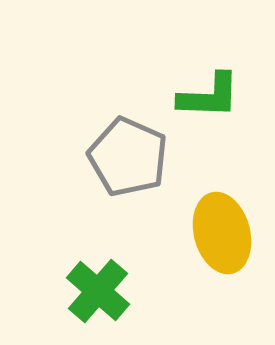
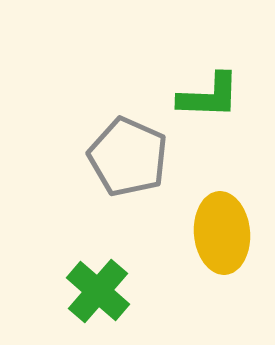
yellow ellipse: rotated 10 degrees clockwise
